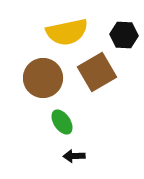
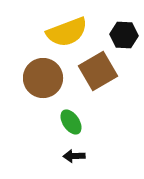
yellow semicircle: rotated 9 degrees counterclockwise
brown square: moved 1 px right, 1 px up
green ellipse: moved 9 px right
